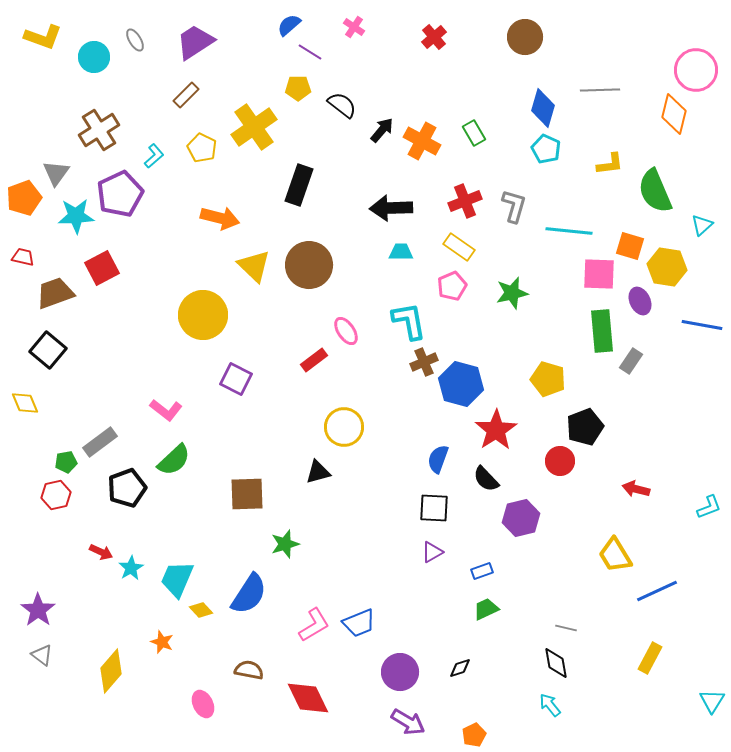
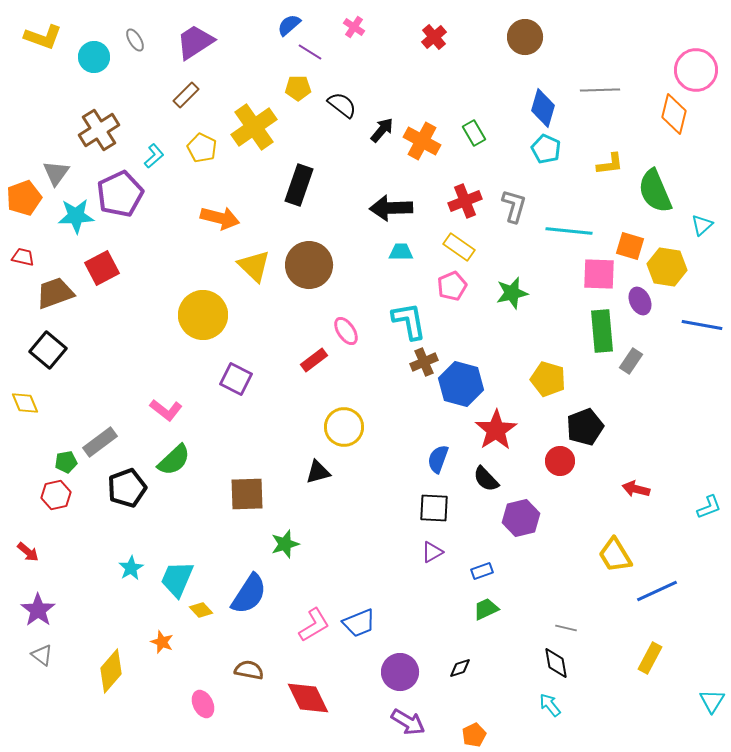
red arrow at (101, 552): moved 73 px left; rotated 15 degrees clockwise
